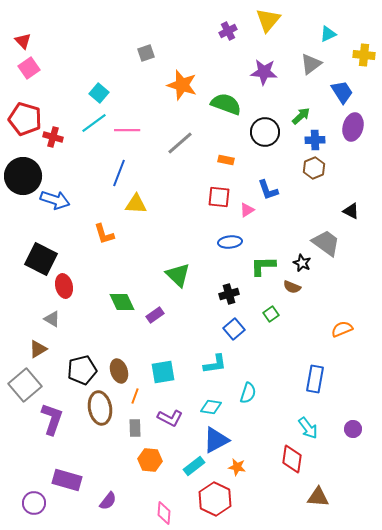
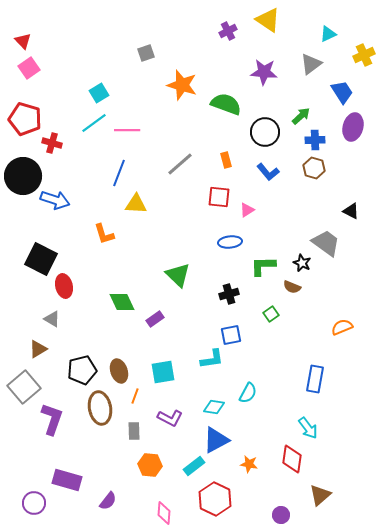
yellow triangle at (268, 20): rotated 36 degrees counterclockwise
yellow cross at (364, 55): rotated 30 degrees counterclockwise
cyan square at (99, 93): rotated 18 degrees clockwise
red cross at (53, 137): moved 1 px left, 6 px down
gray line at (180, 143): moved 21 px down
orange rectangle at (226, 160): rotated 63 degrees clockwise
brown hexagon at (314, 168): rotated 20 degrees counterclockwise
blue L-shape at (268, 190): moved 18 px up; rotated 20 degrees counterclockwise
purple rectangle at (155, 315): moved 4 px down
blue square at (234, 329): moved 3 px left, 6 px down; rotated 30 degrees clockwise
orange semicircle at (342, 329): moved 2 px up
cyan L-shape at (215, 364): moved 3 px left, 5 px up
gray square at (25, 385): moved 1 px left, 2 px down
cyan semicircle at (248, 393): rotated 10 degrees clockwise
cyan diamond at (211, 407): moved 3 px right
gray rectangle at (135, 428): moved 1 px left, 3 px down
purple circle at (353, 429): moved 72 px left, 86 px down
orange hexagon at (150, 460): moved 5 px down
orange star at (237, 467): moved 12 px right, 3 px up
brown triangle at (318, 497): moved 2 px right, 2 px up; rotated 45 degrees counterclockwise
